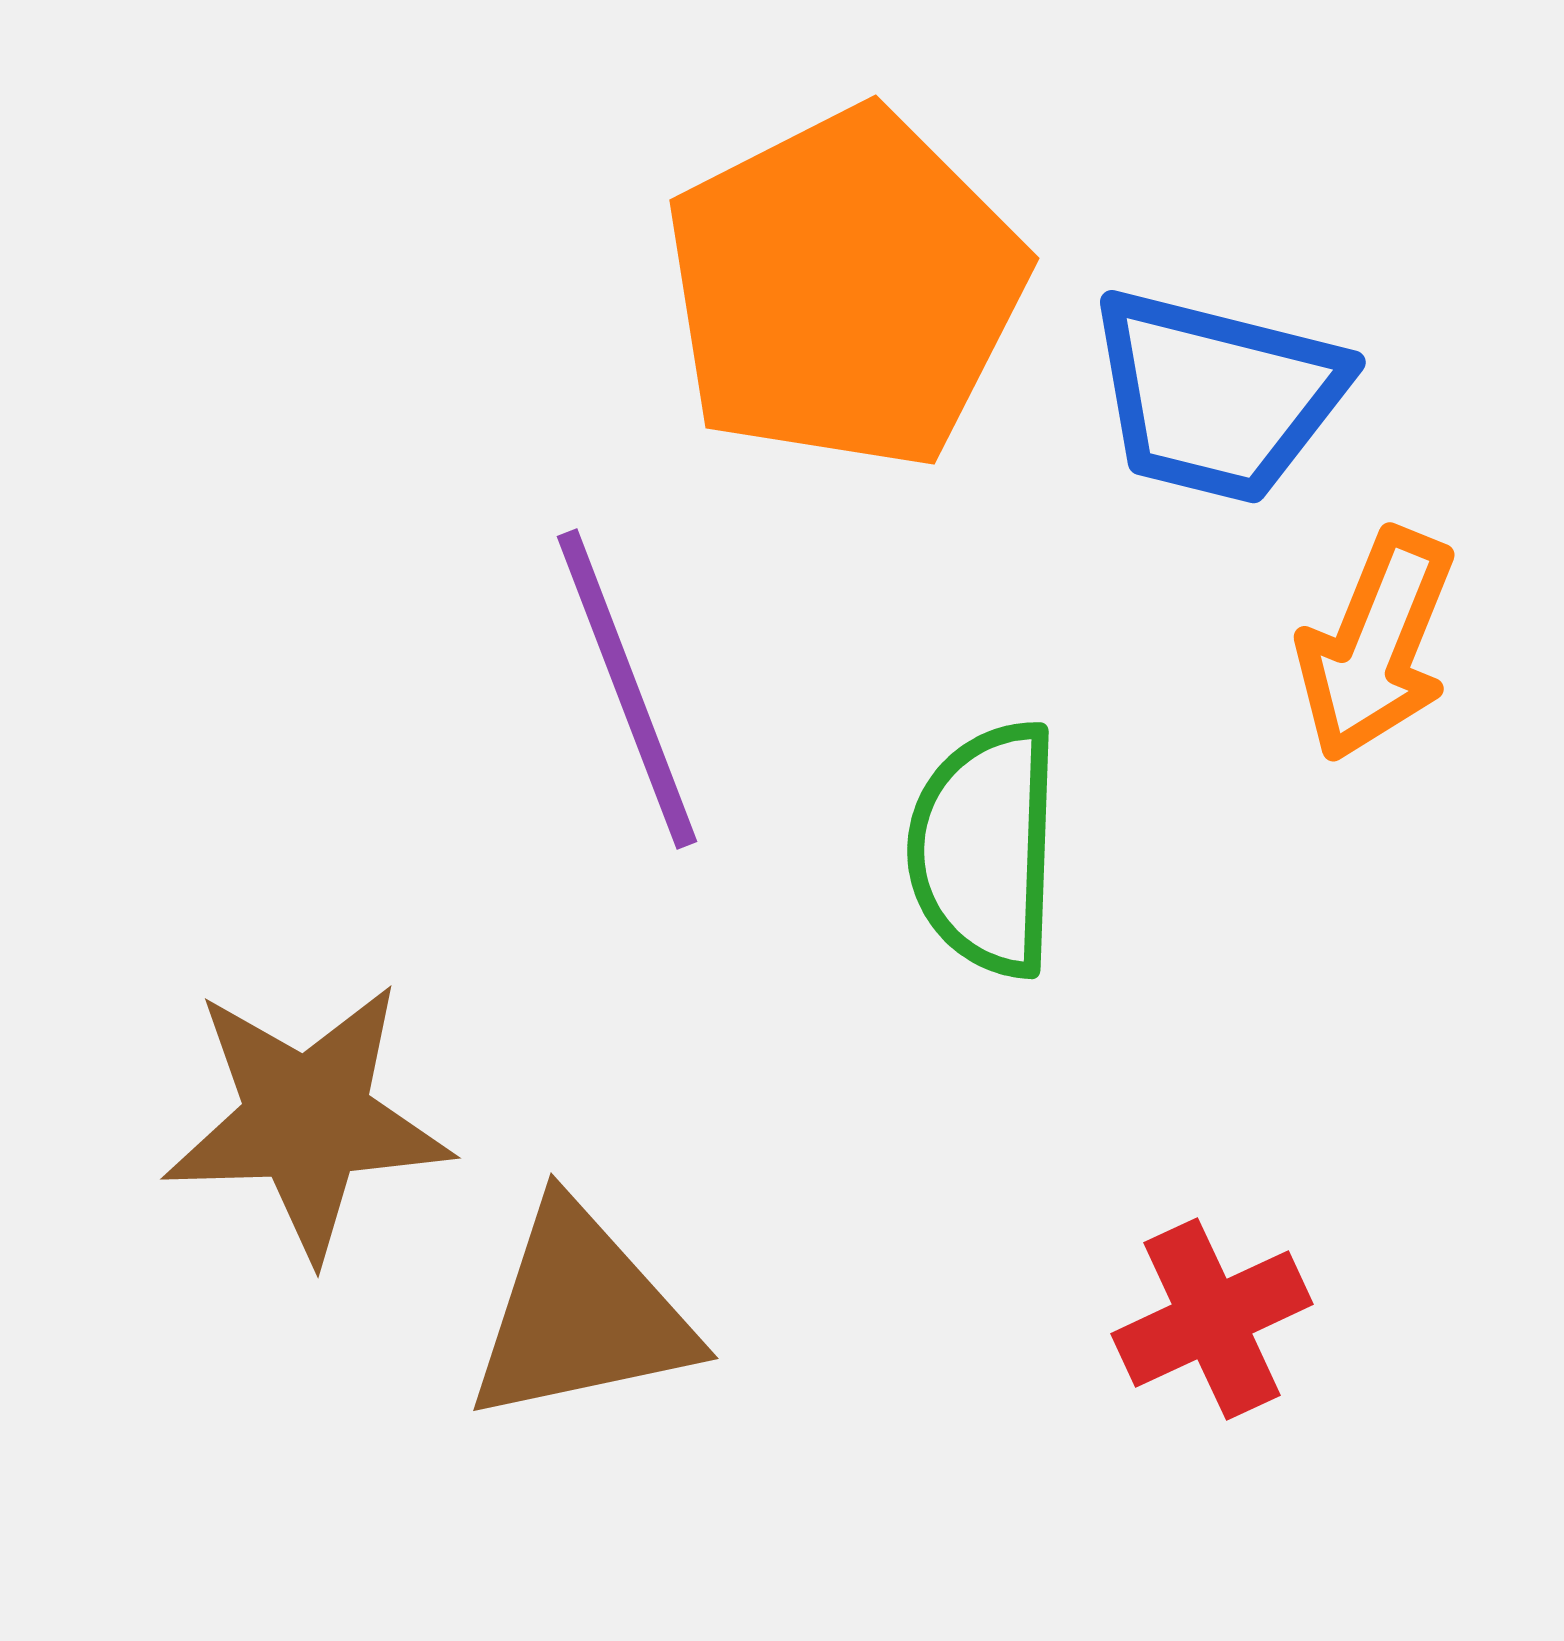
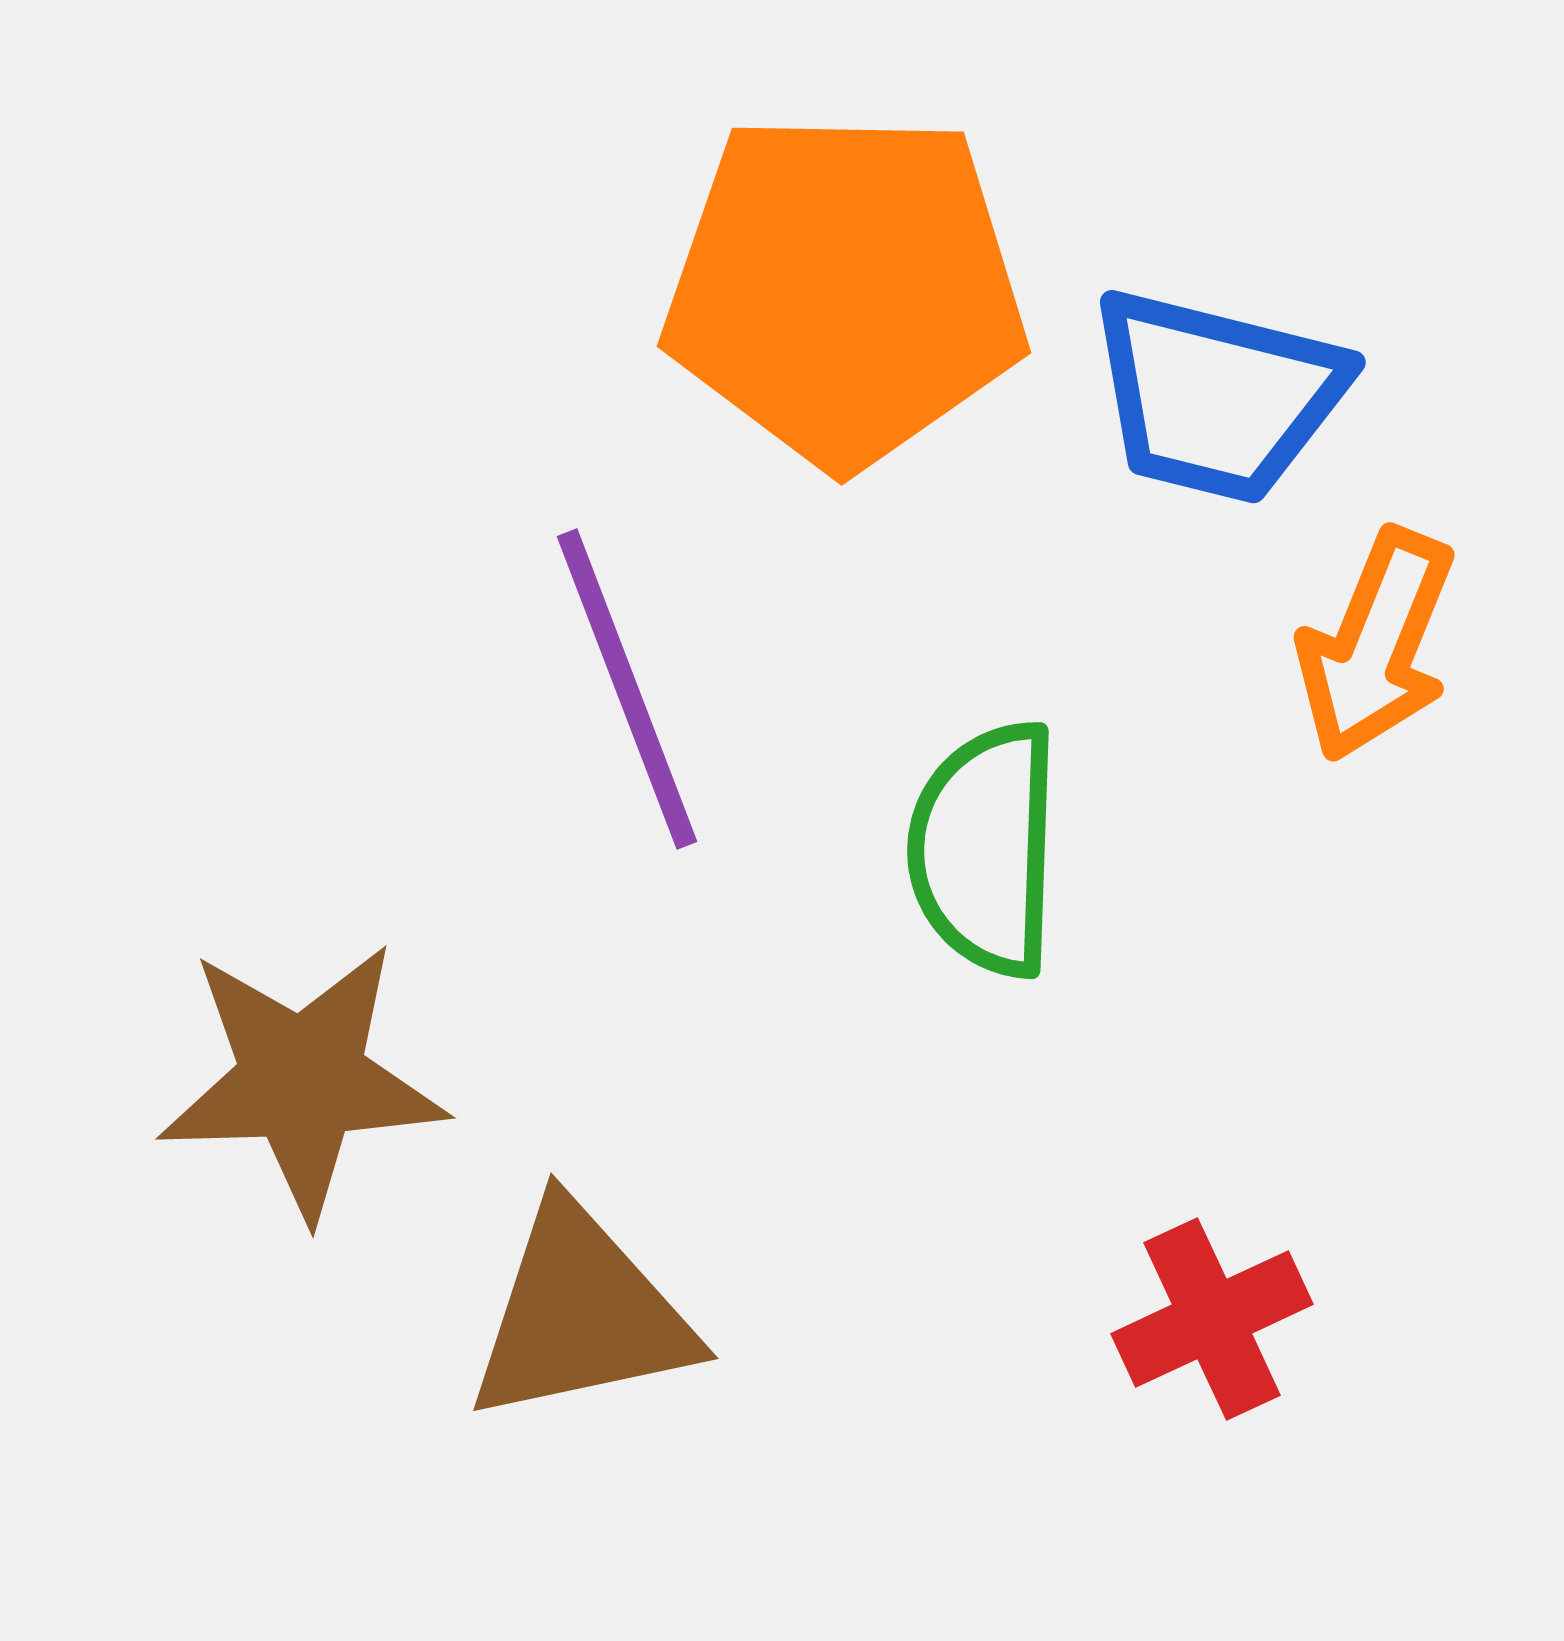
orange pentagon: rotated 28 degrees clockwise
brown star: moved 5 px left, 40 px up
